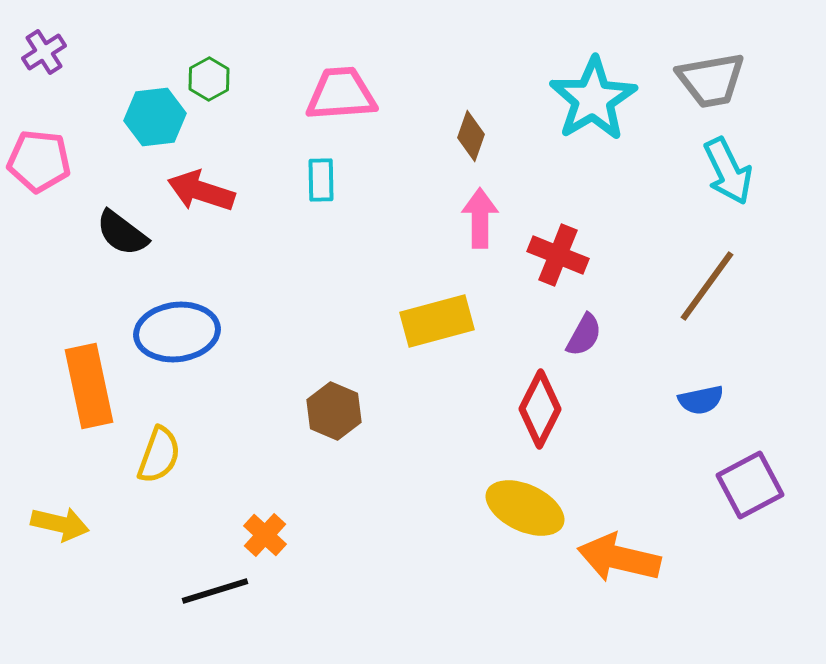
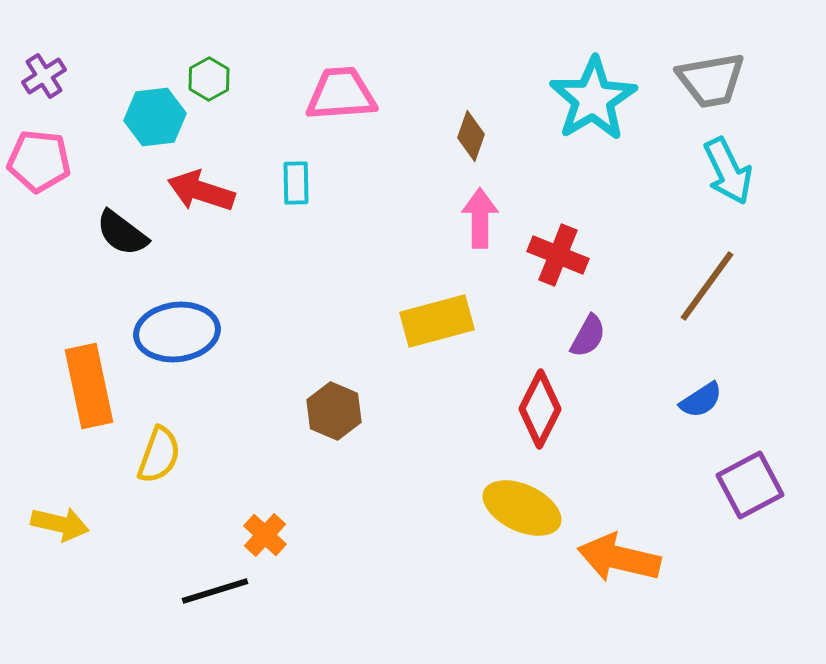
purple cross: moved 24 px down
cyan rectangle: moved 25 px left, 3 px down
purple semicircle: moved 4 px right, 1 px down
blue semicircle: rotated 21 degrees counterclockwise
yellow ellipse: moved 3 px left
